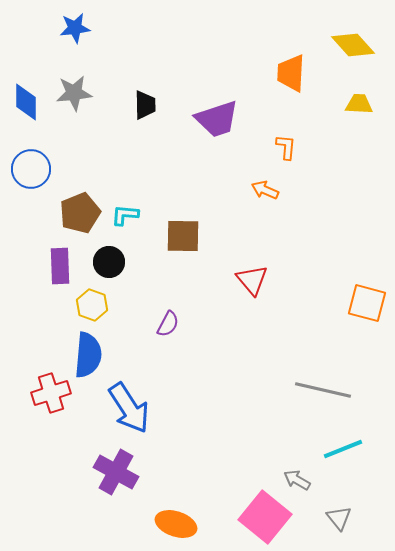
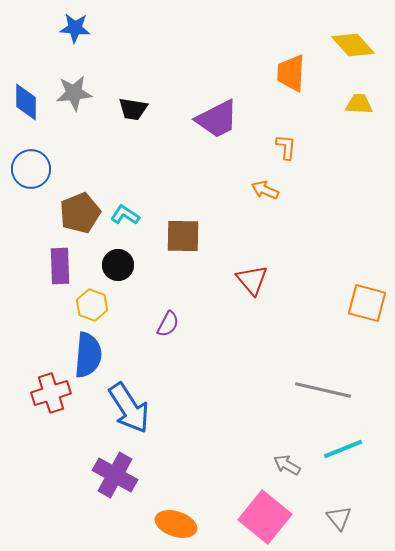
blue star: rotated 12 degrees clockwise
black trapezoid: moved 12 px left, 4 px down; rotated 100 degrees clockwise
purple trapezoid: rotated 9 degrees counterclockwise
cyan L-shape: rotated 28 degrees clockwise
black circle: moved 9 px right, 3 px down
purple cross: moved 1 px left, 3 px down
gray arrow: moved 10 px left, 15 px up
